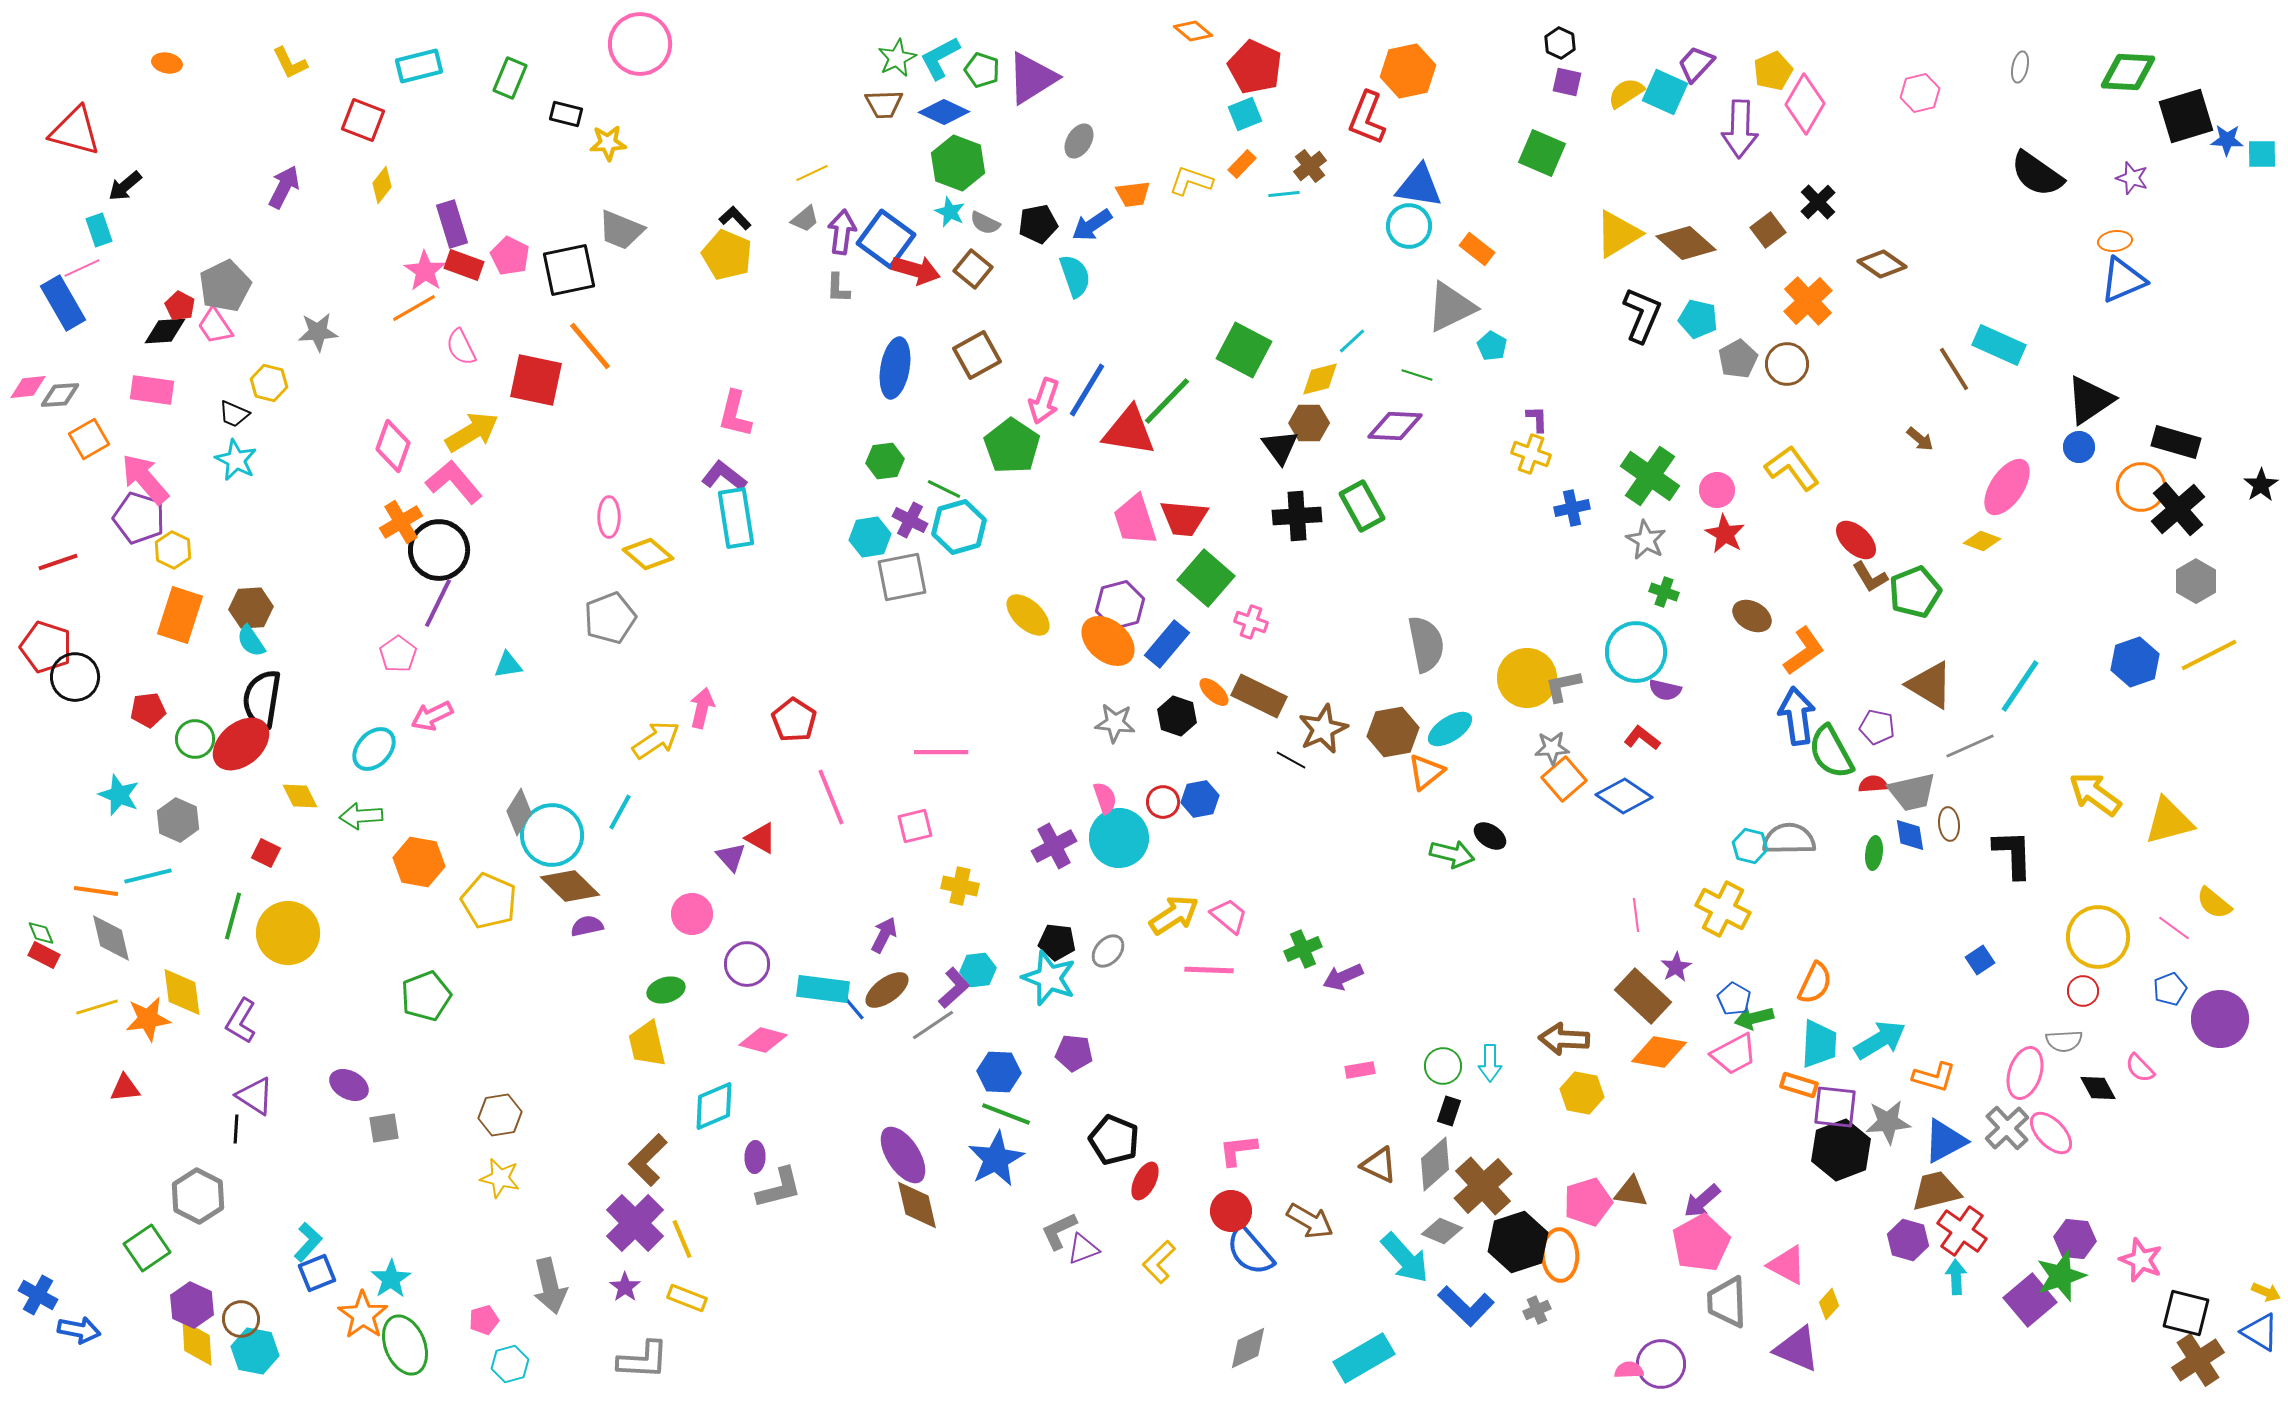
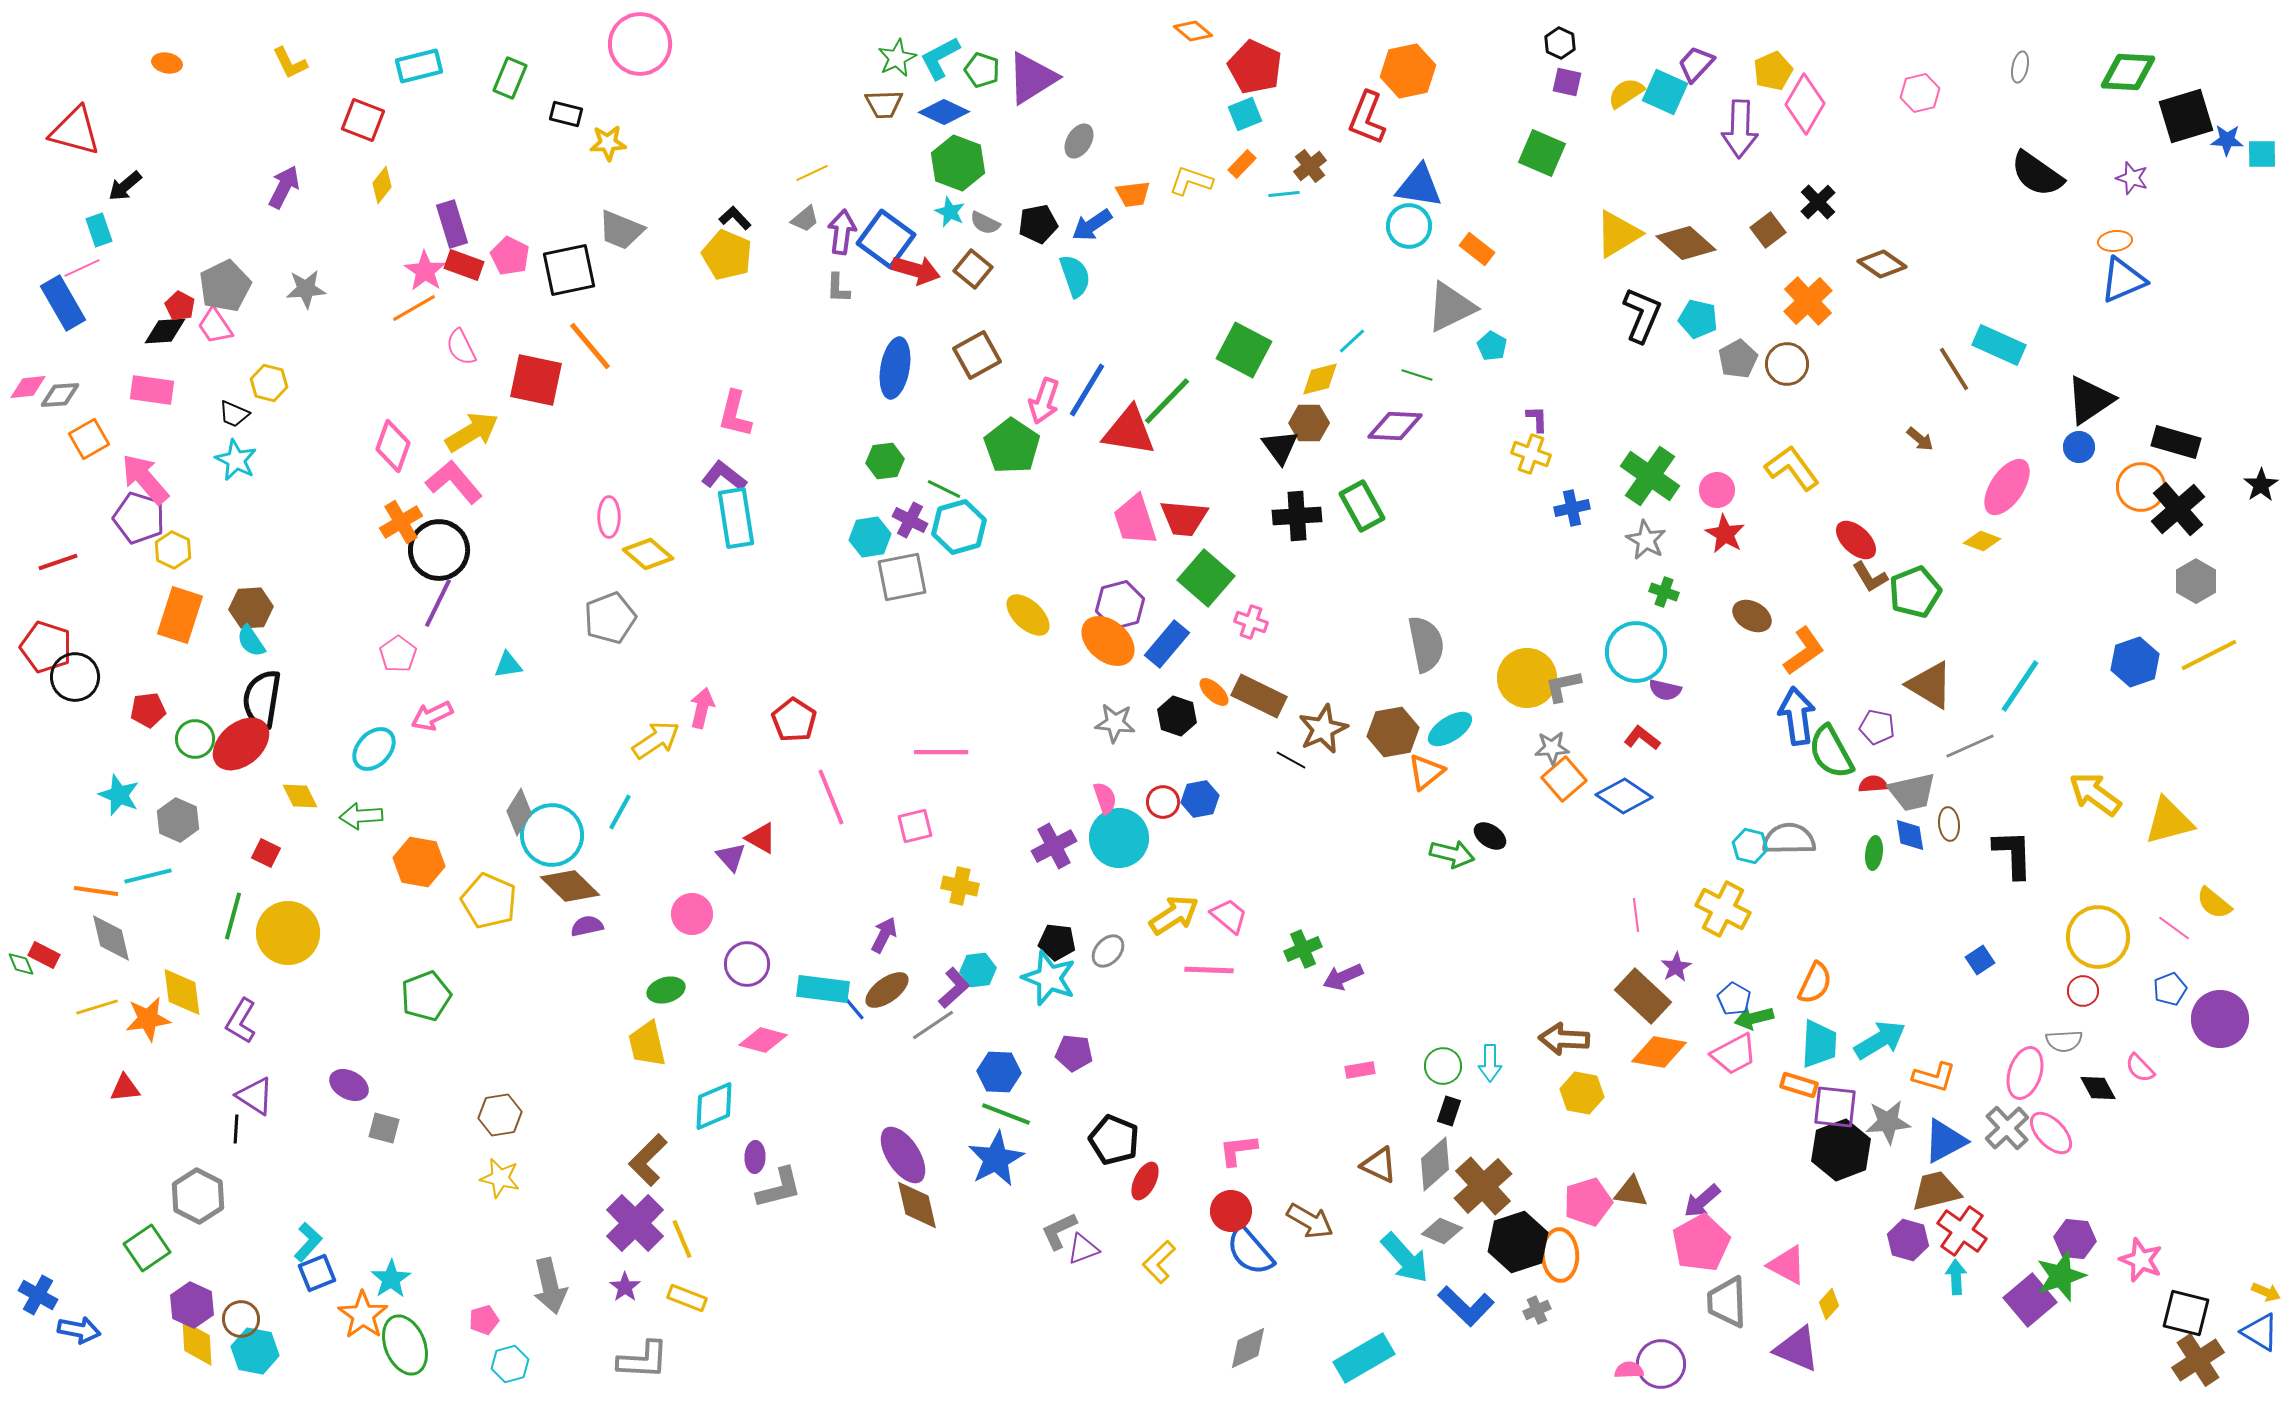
gray star at (318, 332): moved 12 px left, 43 px up
green diamond at (41, 933): moved 20 px left, 31 px down
gray square at (384, 1128): rotated 24 degrees clockwise
